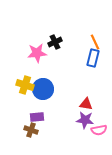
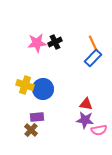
orange line: moved 2 px left, 1 px down
pink star: moved 10 px up
blue rectangle: rotated 30 degrees clockwise
brown cross: rotated 24 degrees clockwise
